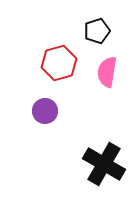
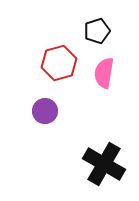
pink semicircle: moved 3 px left, 1 px down
